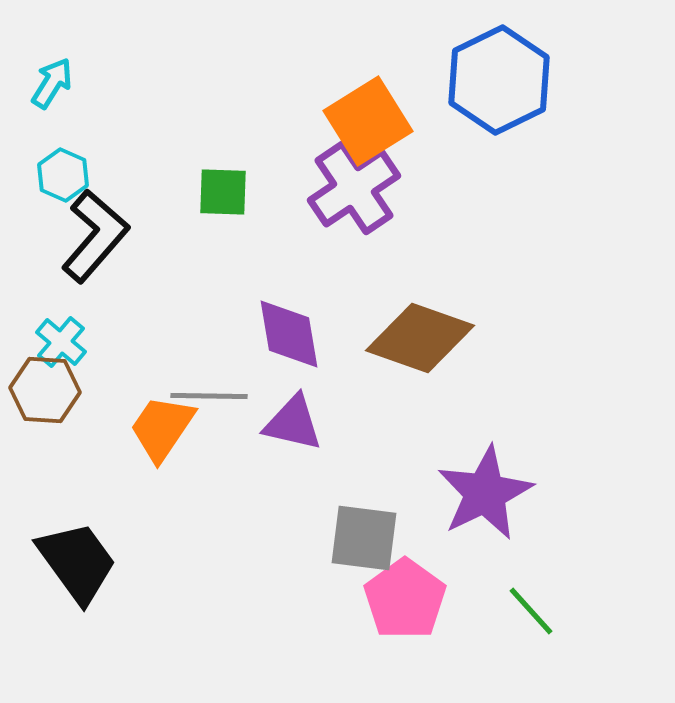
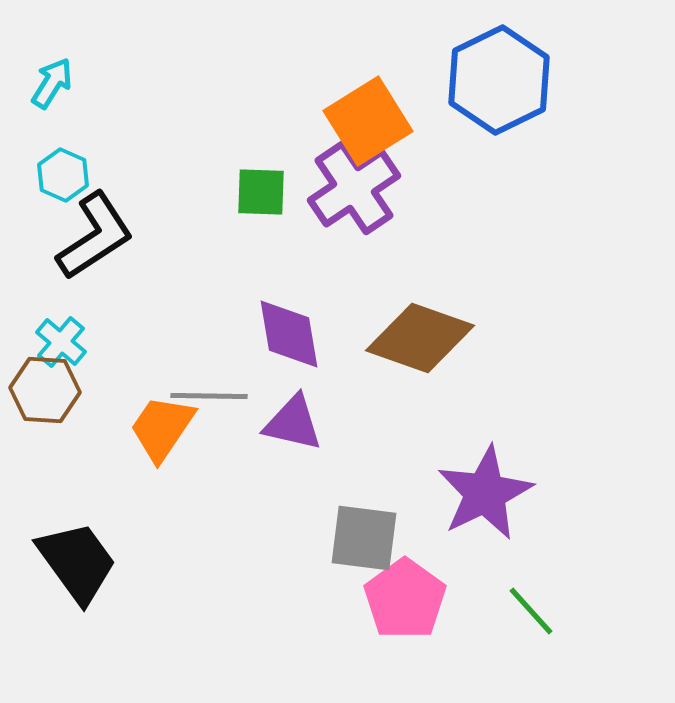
green square: moved 38 px right
black L-shape: rotated 16 degrees clockwise
